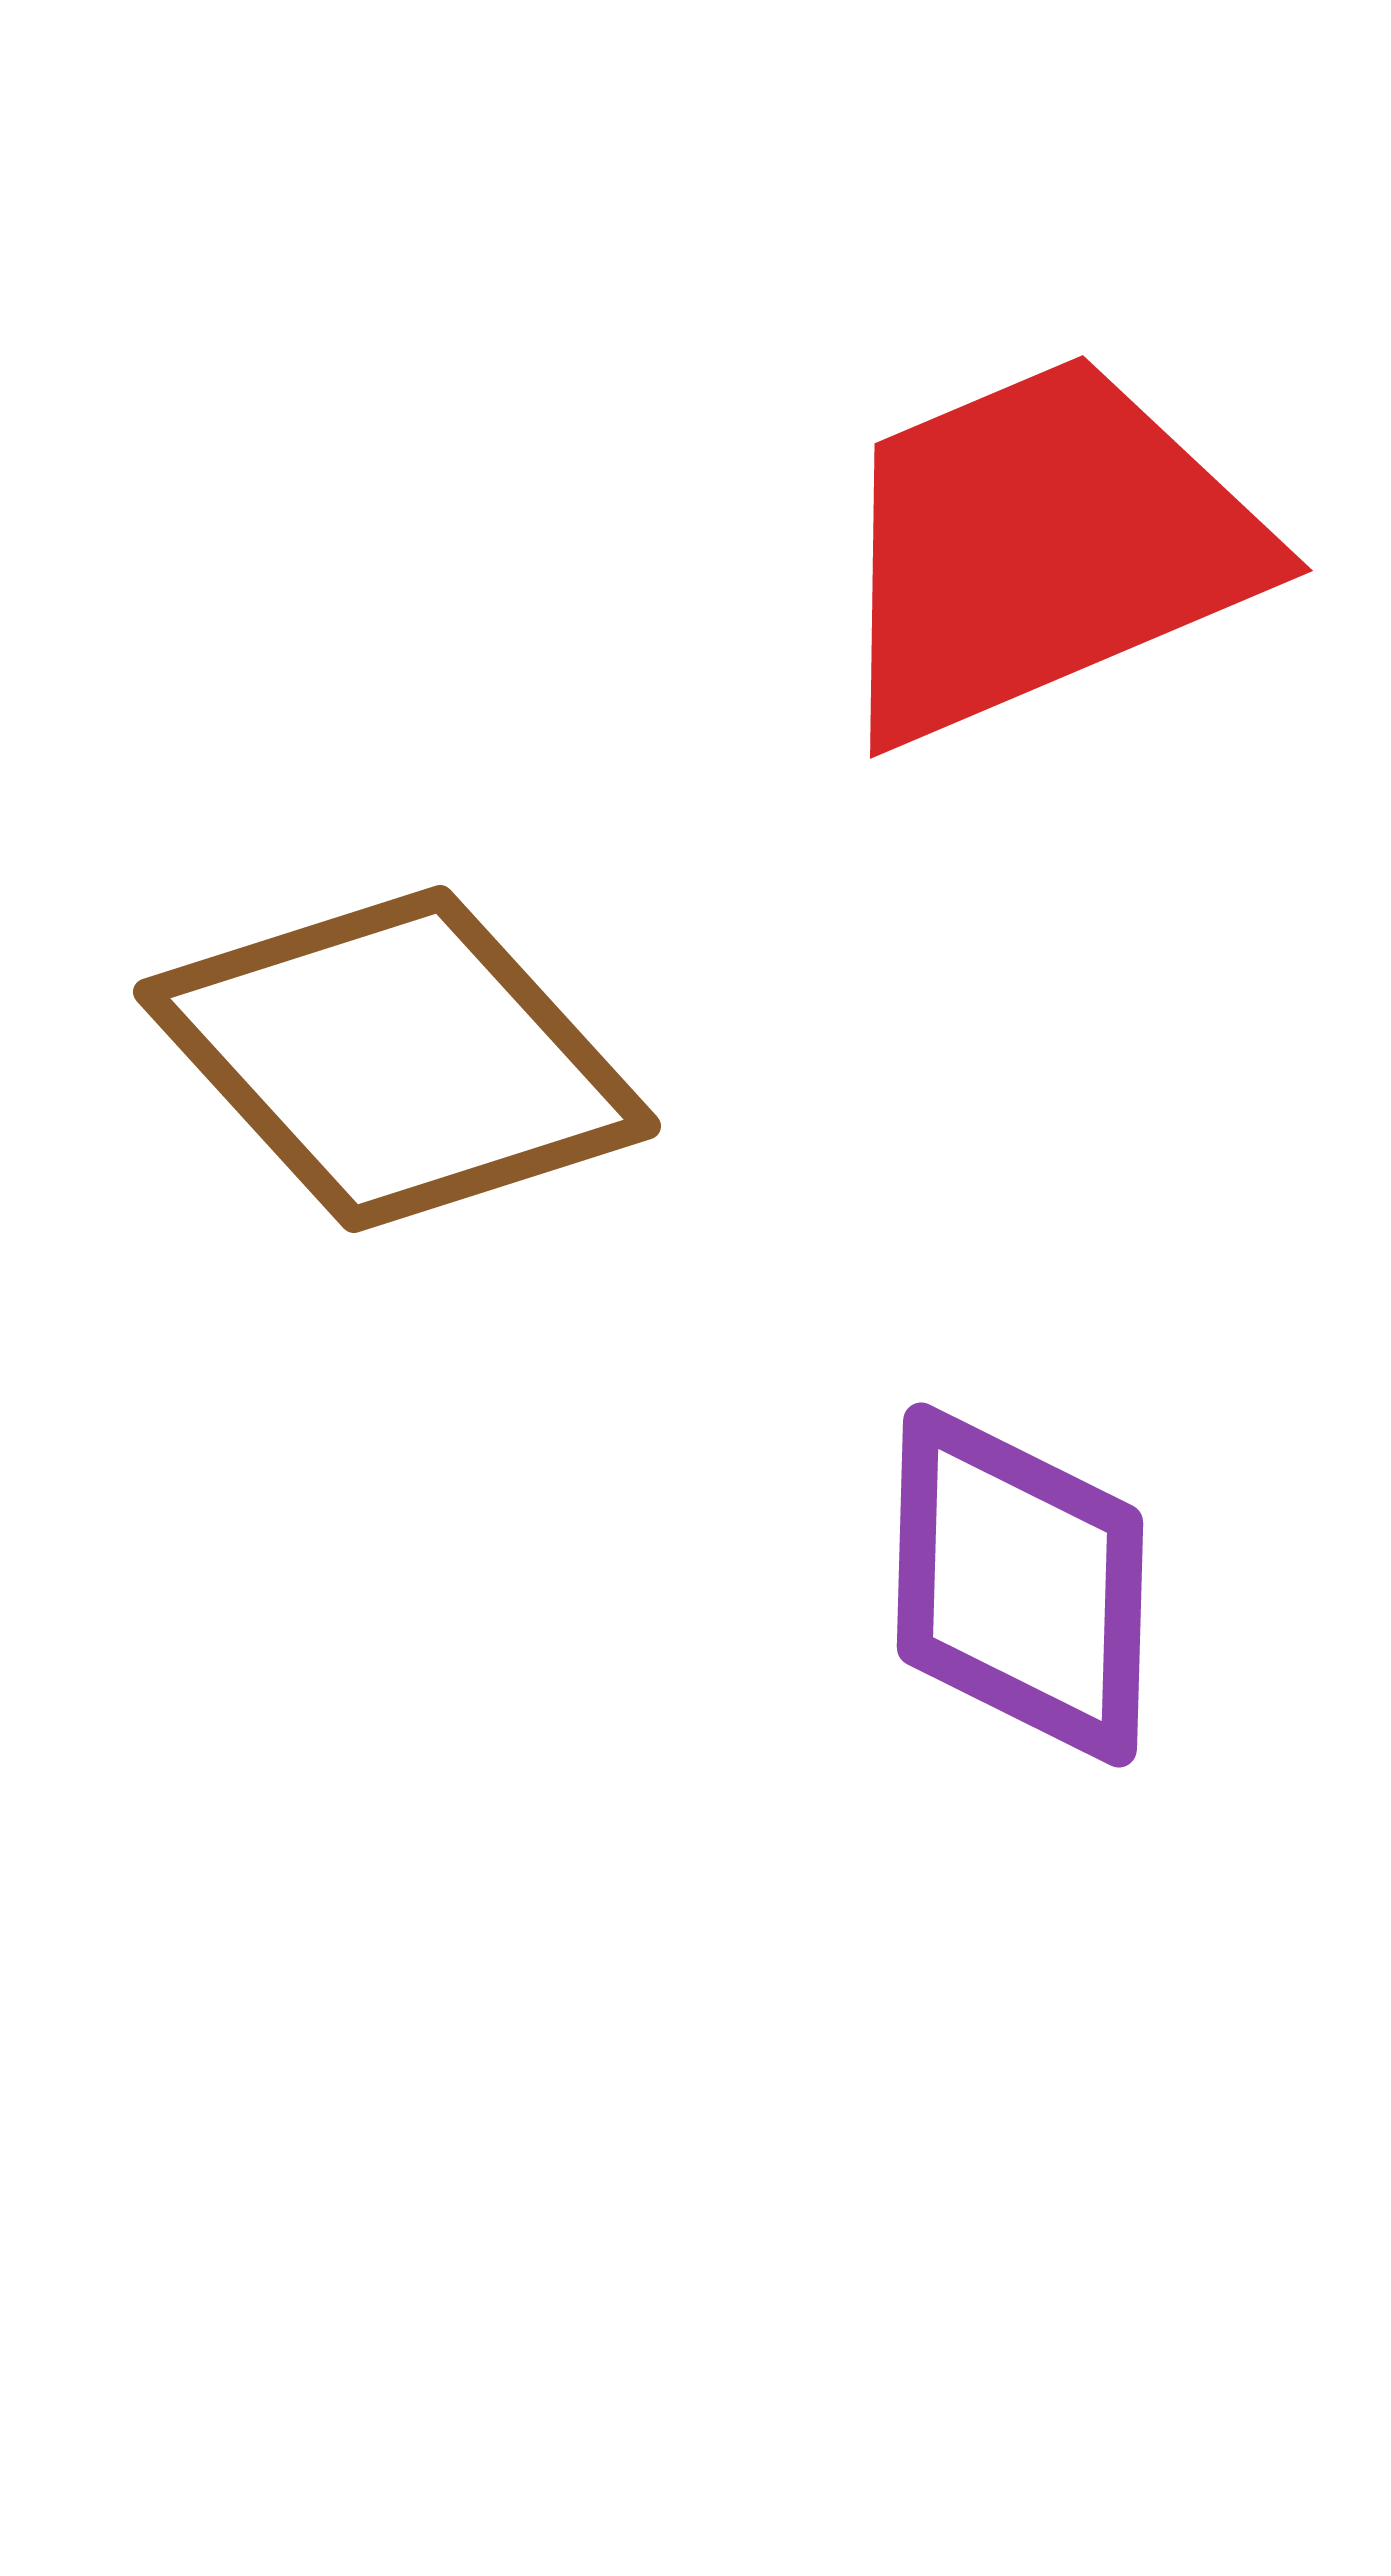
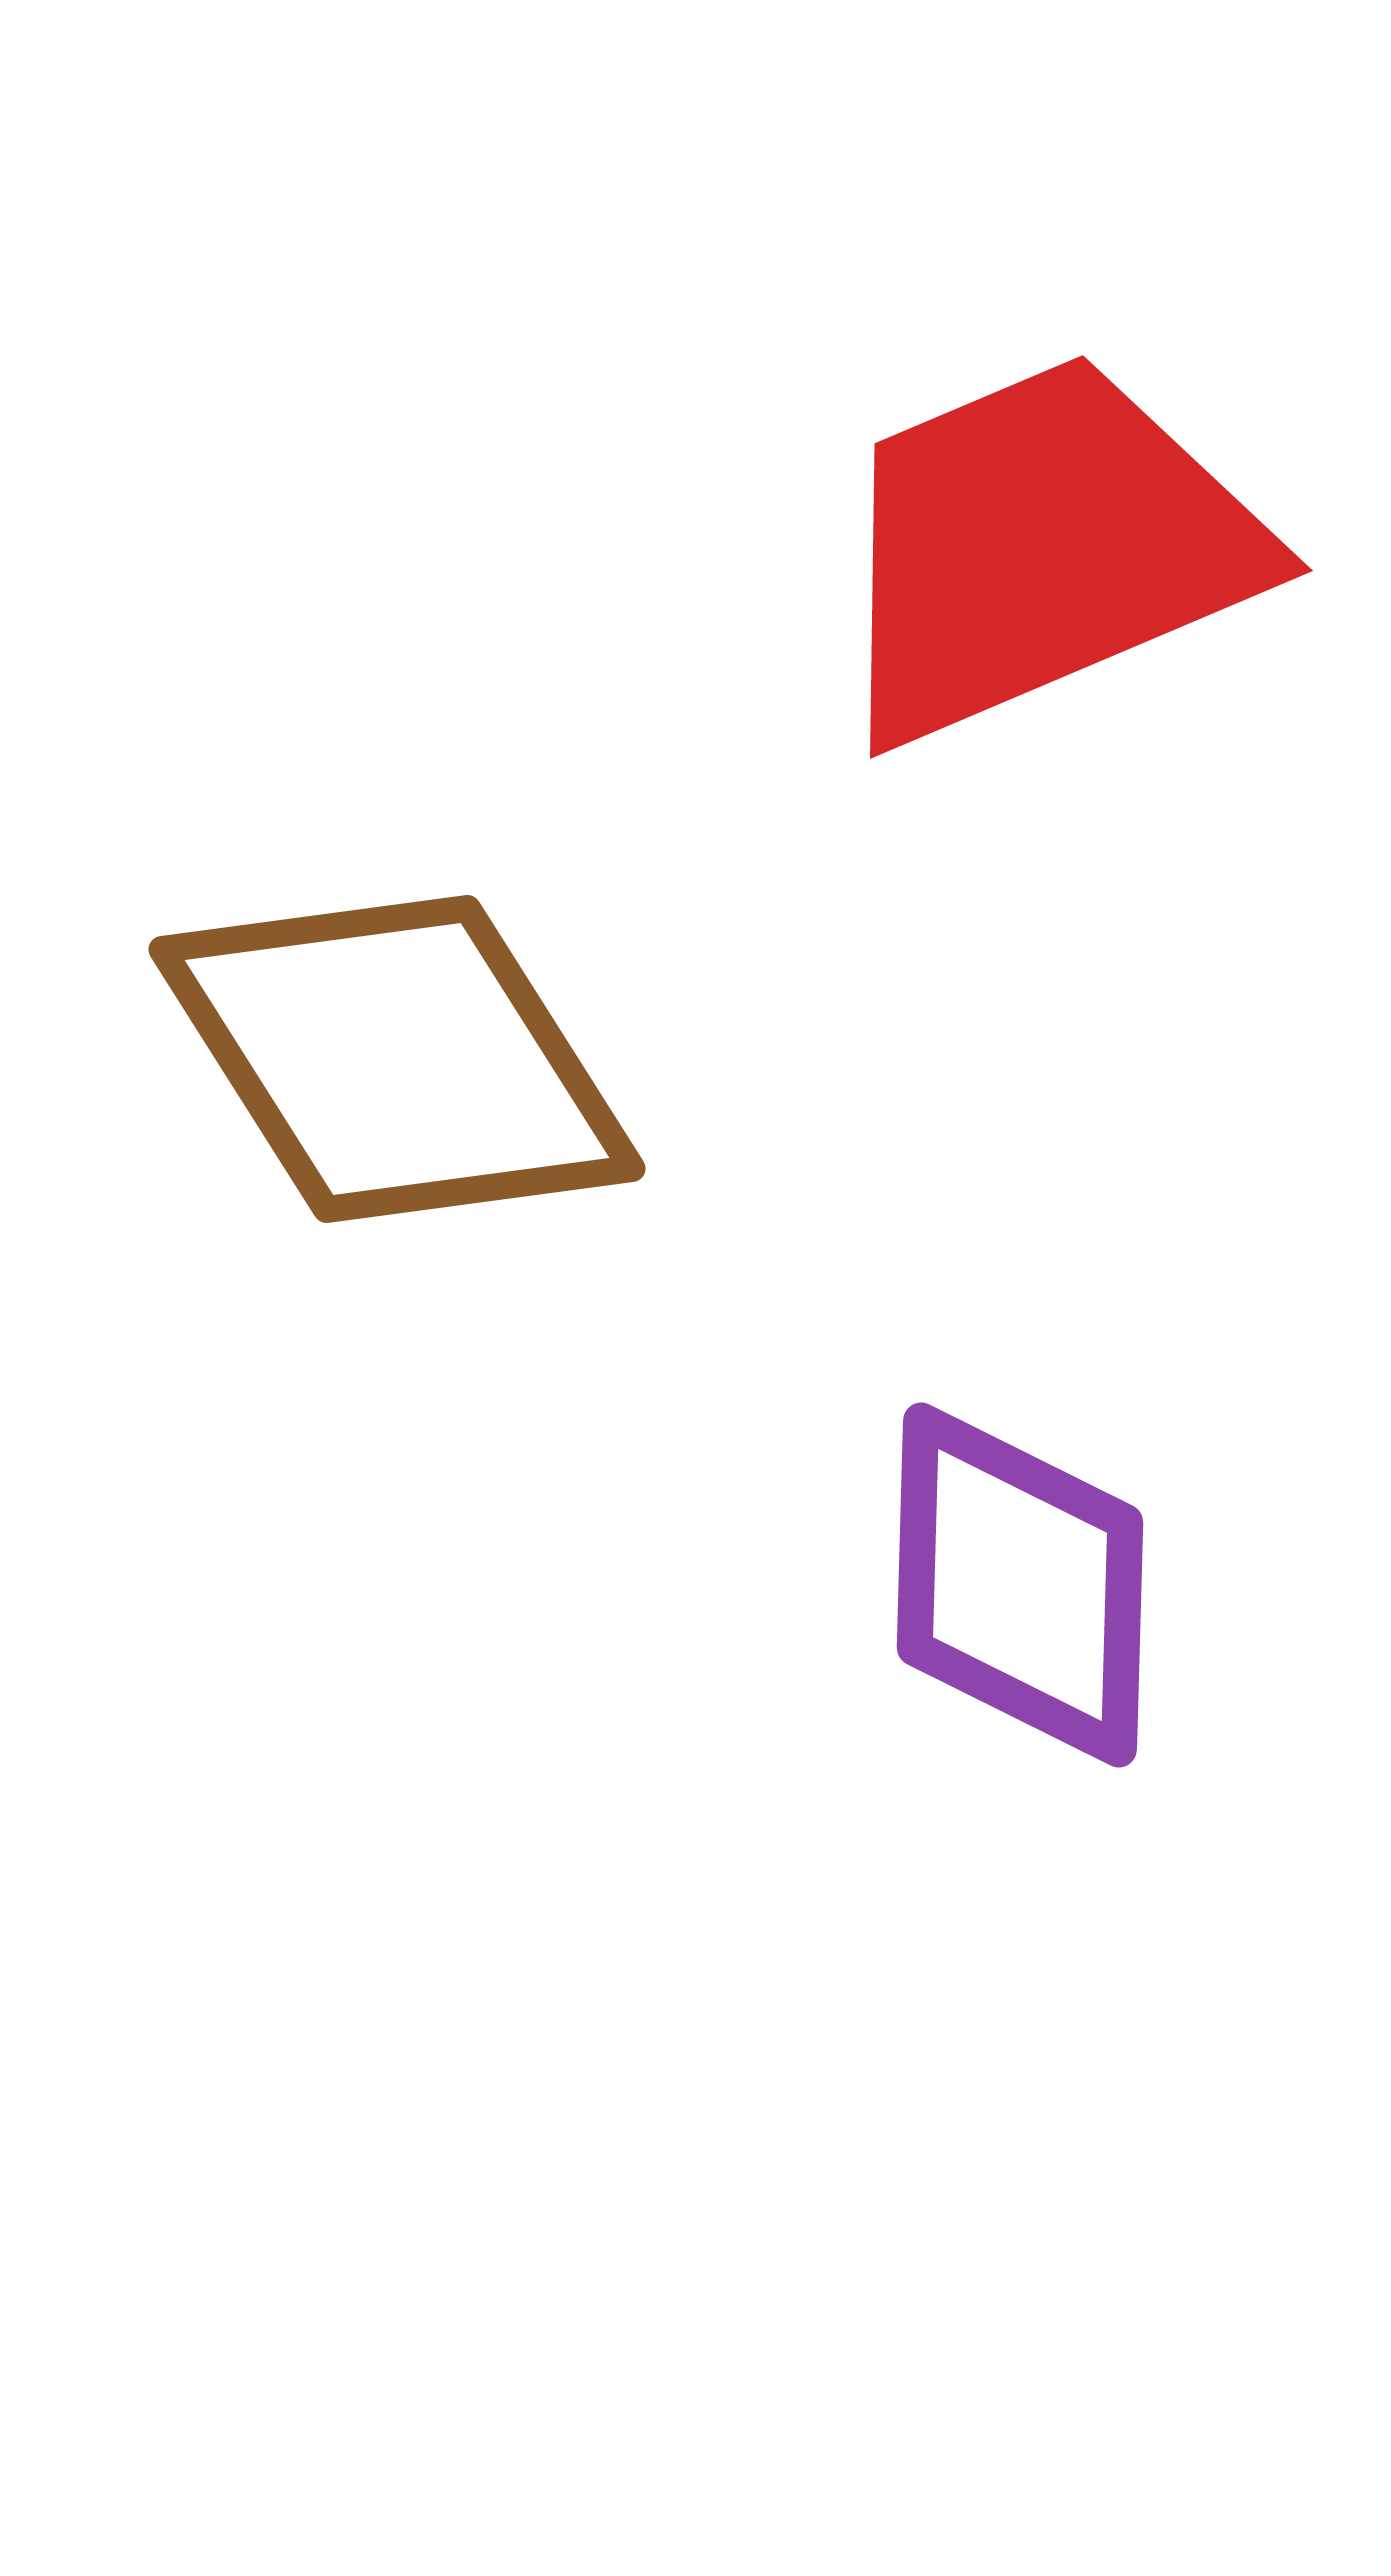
brown diamond: rotated 10 degrees clockwise
